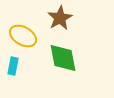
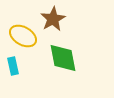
brown star: moved 7 px left, 1 px down
cyan rectangle: rotated 24 degrees counterclockwise
